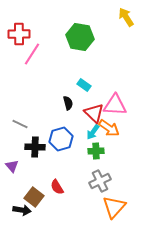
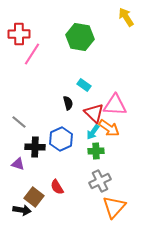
gray line: moved 1 px left, 2 px up; rotated 14 degrees clockwise
blue hexagon: rotated 10 degrees counterclockwise
purple triangle: moved 6 px right, 2 px up; rotated 32 degrees counterclockwise
